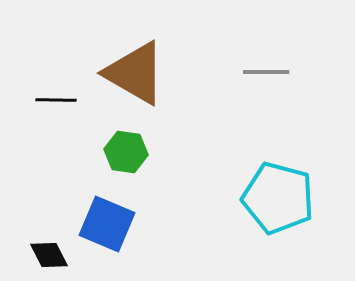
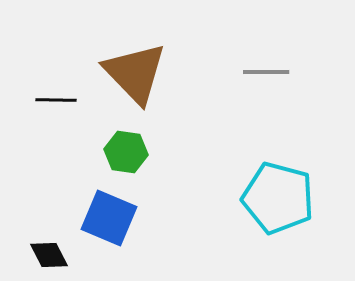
brown triangle: rotated 16 degrees clockwise
blue square: moved 2 px right, 6 px up
